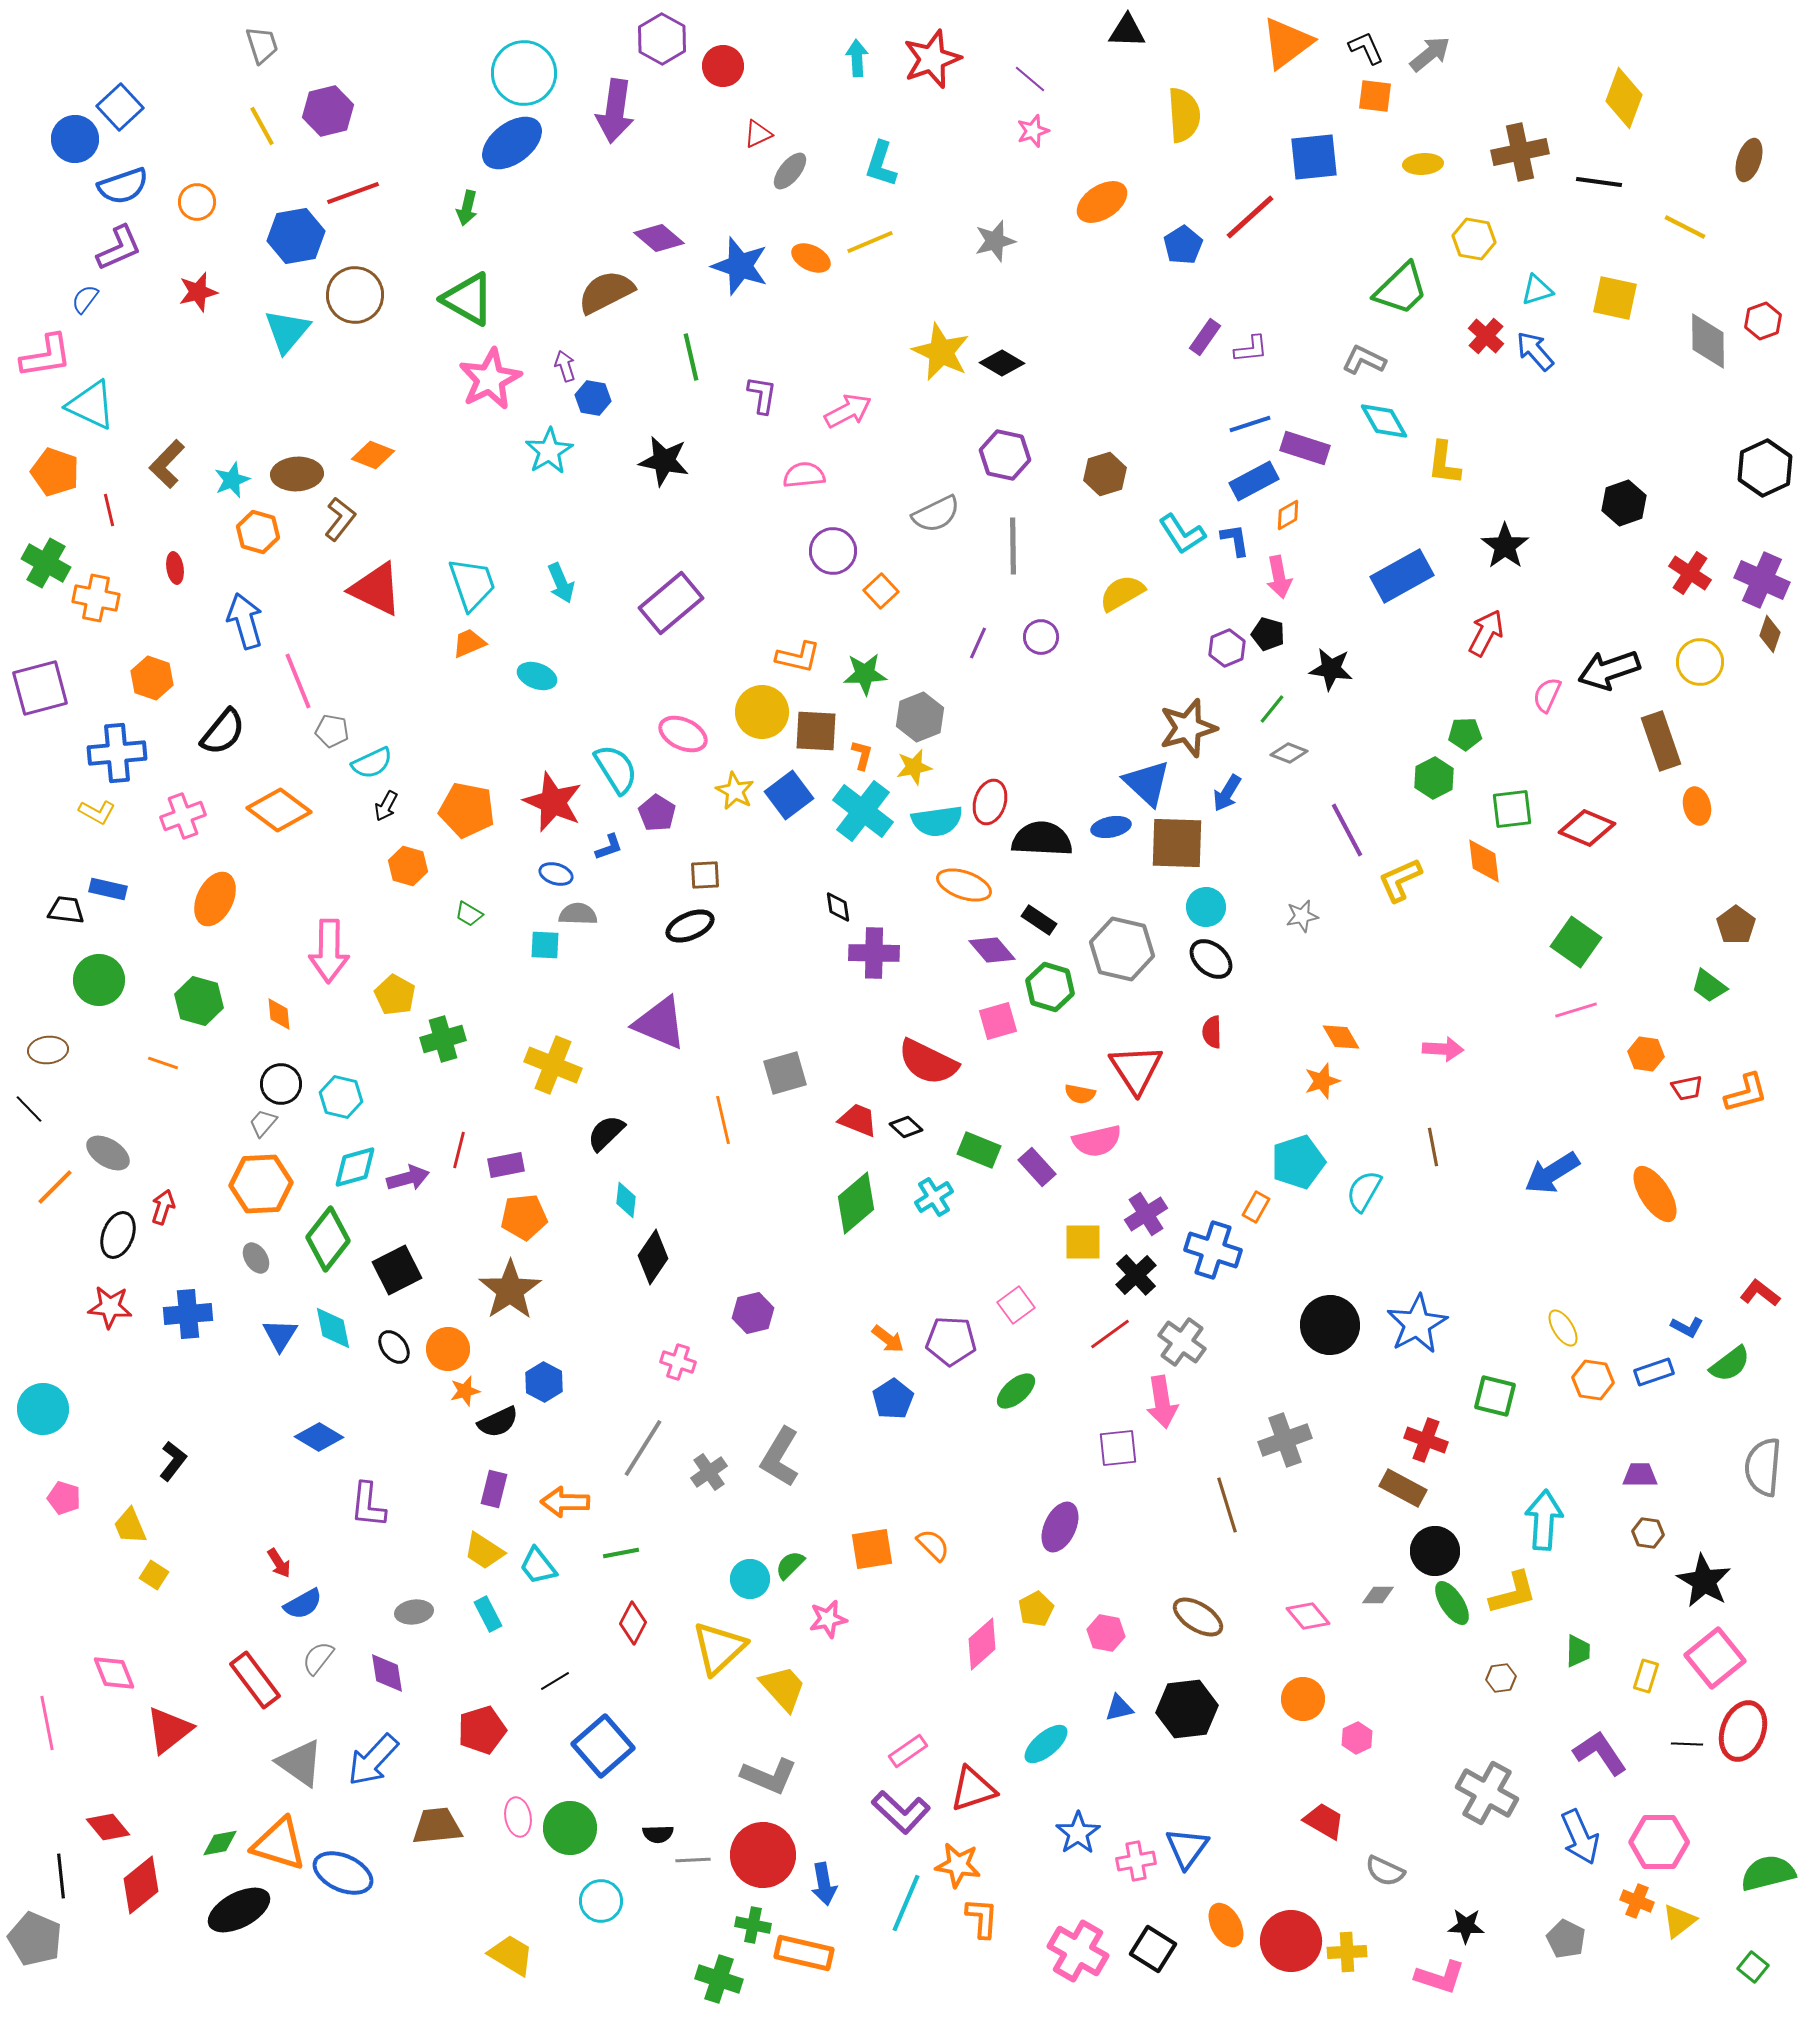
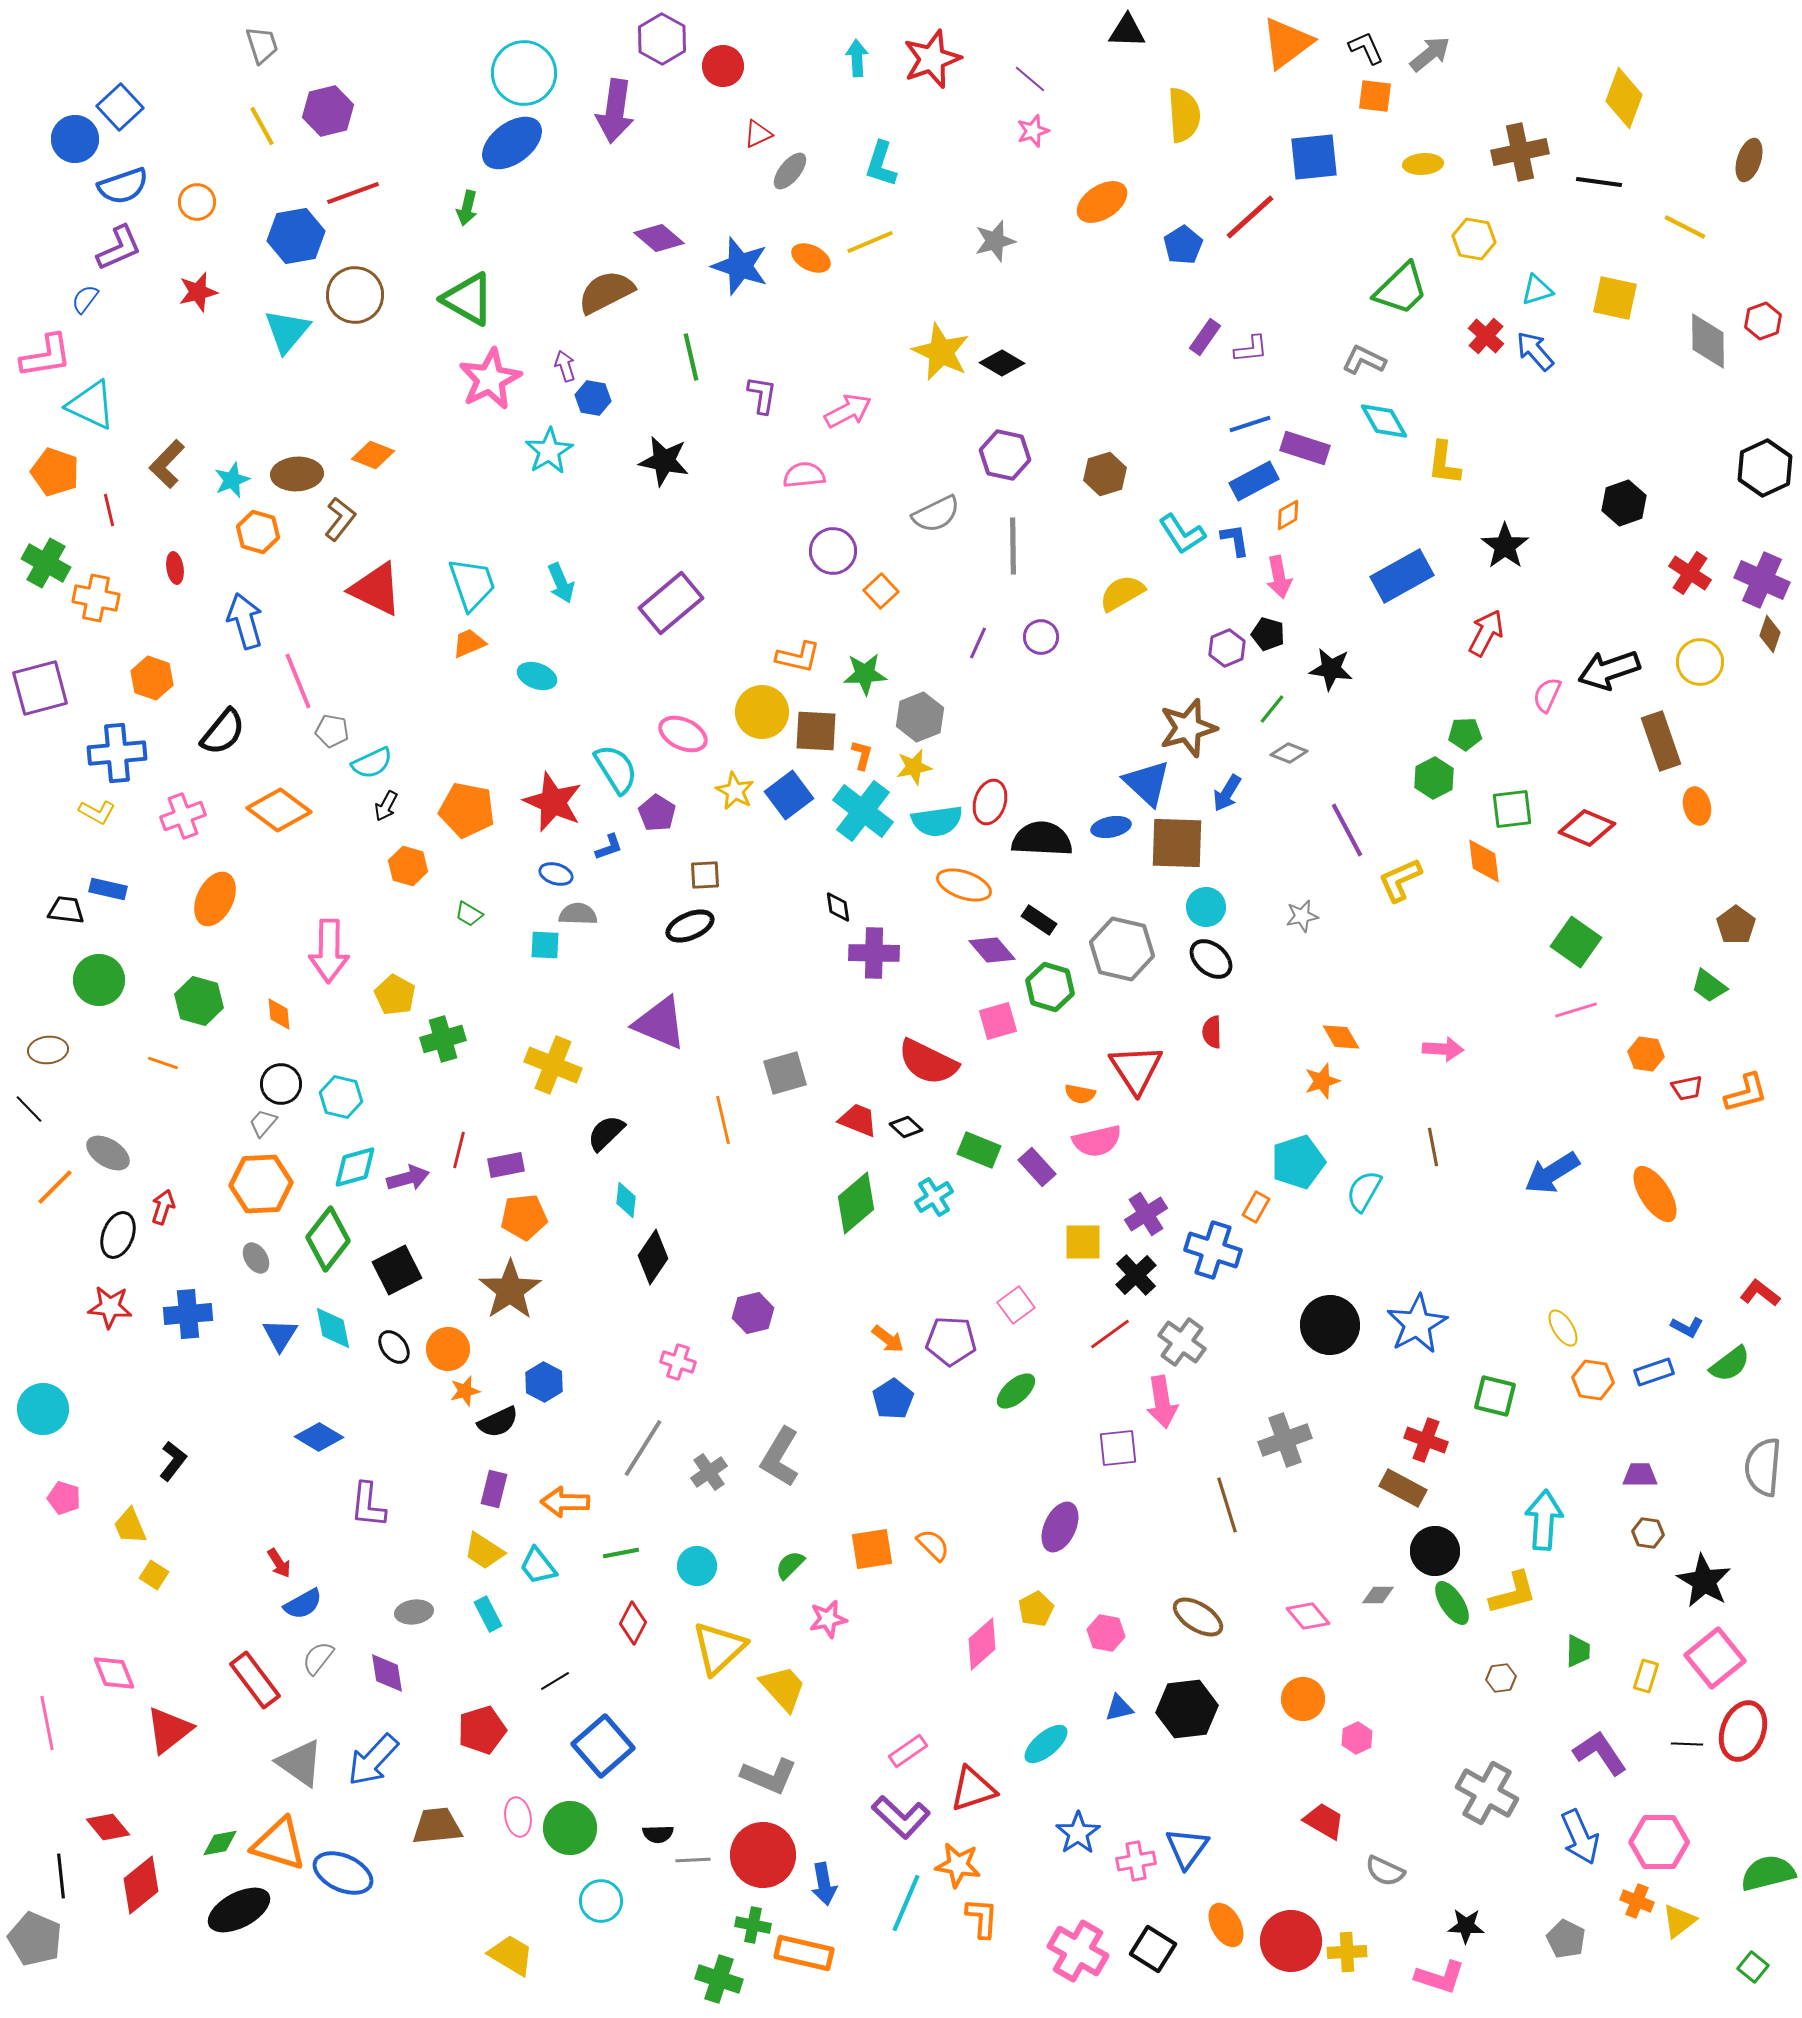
cyan circle at (750, 1579): moved 53 px left, 13 px up
purple L-shape at (901, 1812): moved 5 px down
